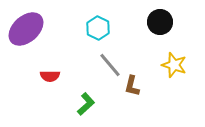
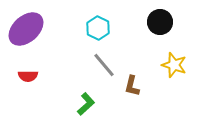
gray line: moved 6 px left
red semicircle: moved 22 px left
